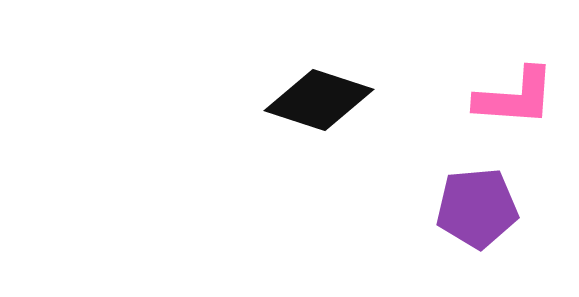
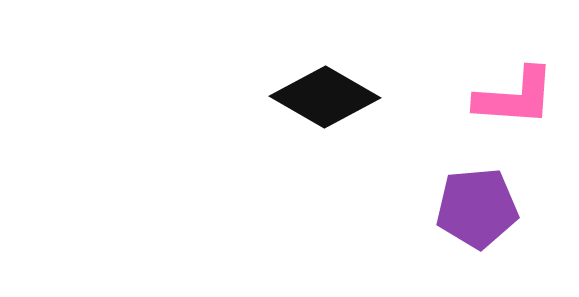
black diamond: moved 6 px right, 3 px up; rotated 12 degrees clockwise
